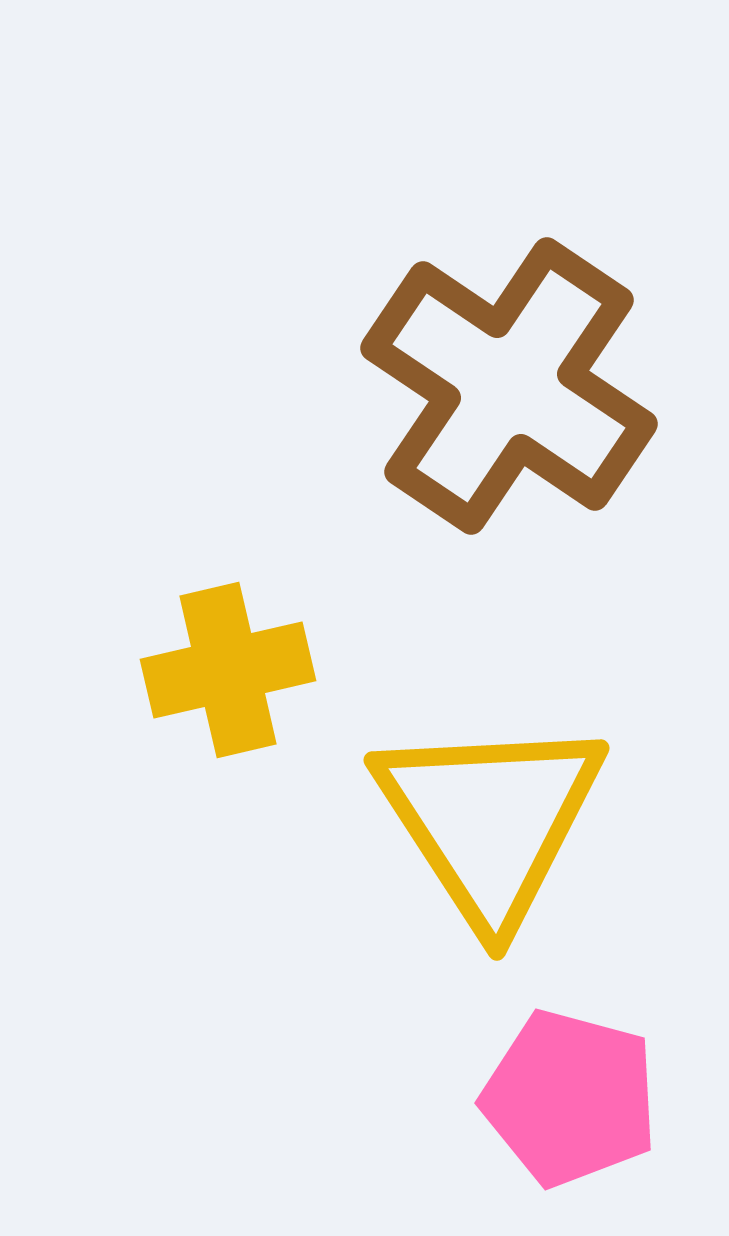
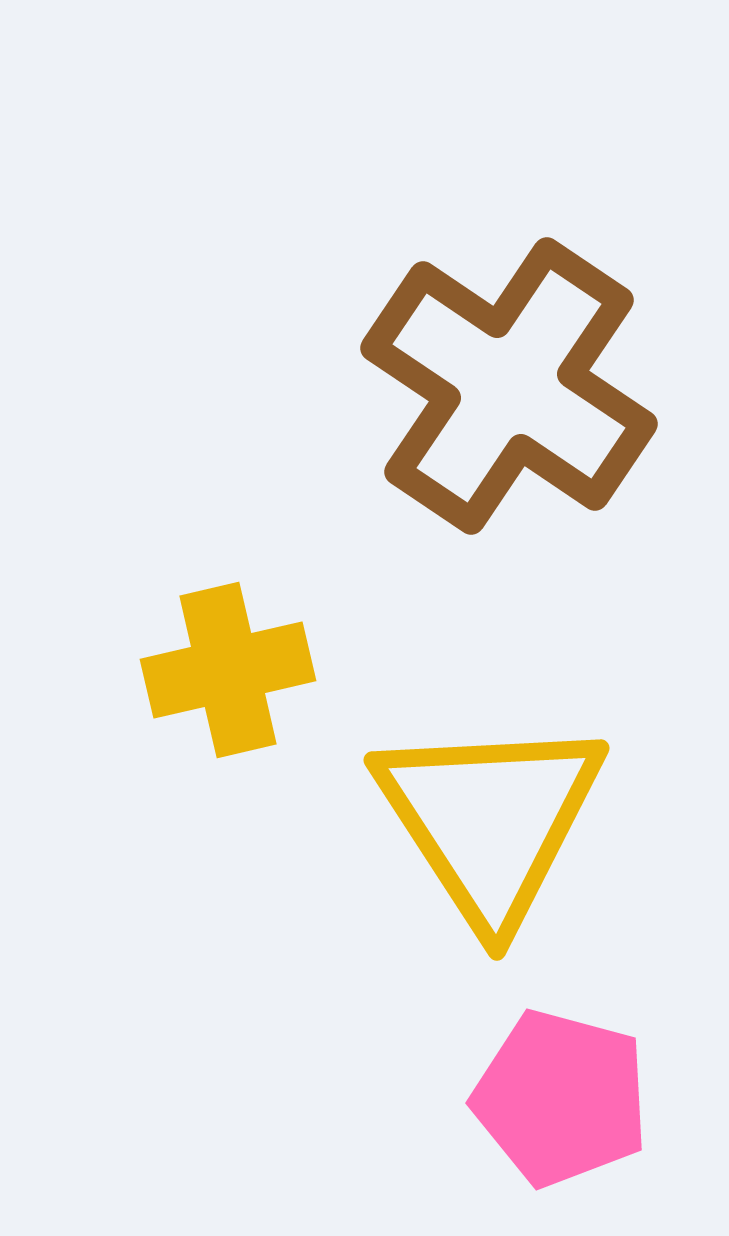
pink pentagon: moved 9 px left
